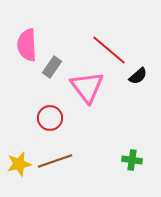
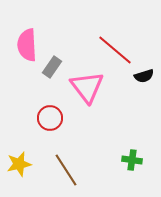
red line: moved 6 px right
black semicircle: moved 6 px right; rotated 24 degrees clockwise
brown line: moved 11 px right, 9 px down; rotated 76 degrees clockwise
